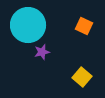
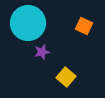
cyan circle: moved 2 px up
yellow square: moved 16 px left
